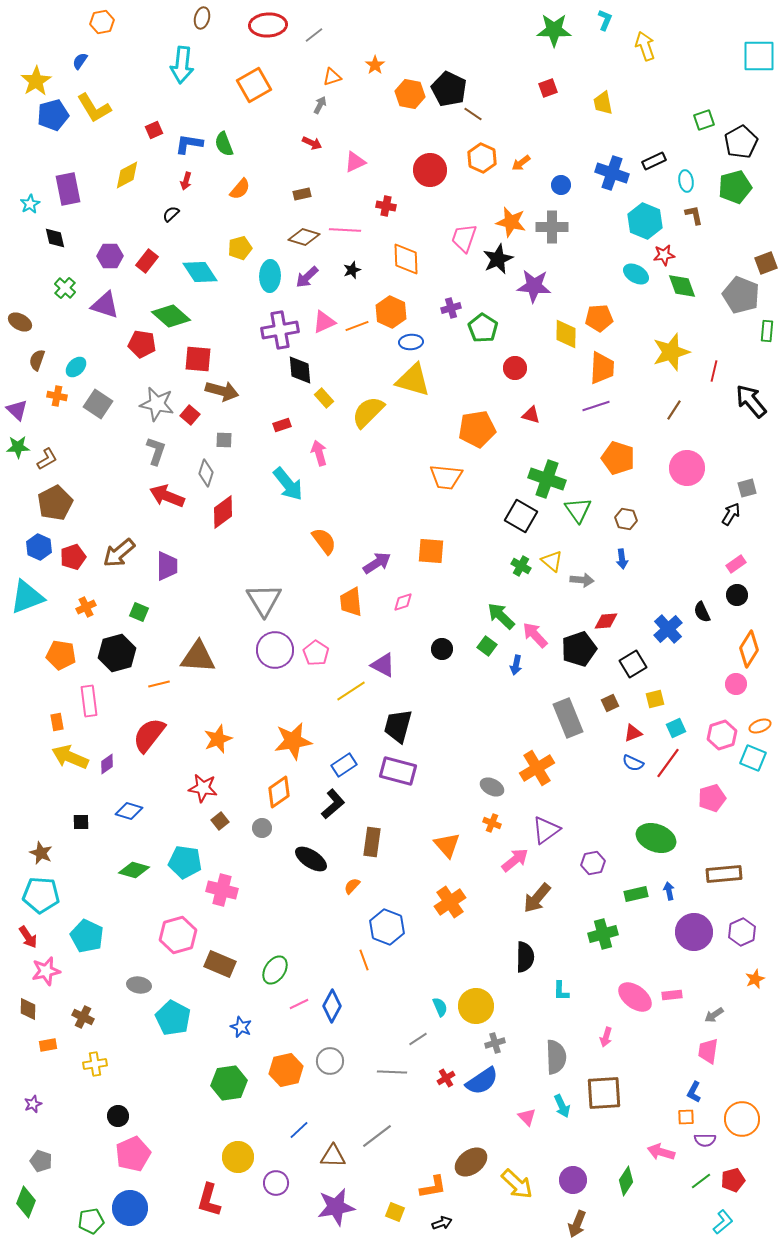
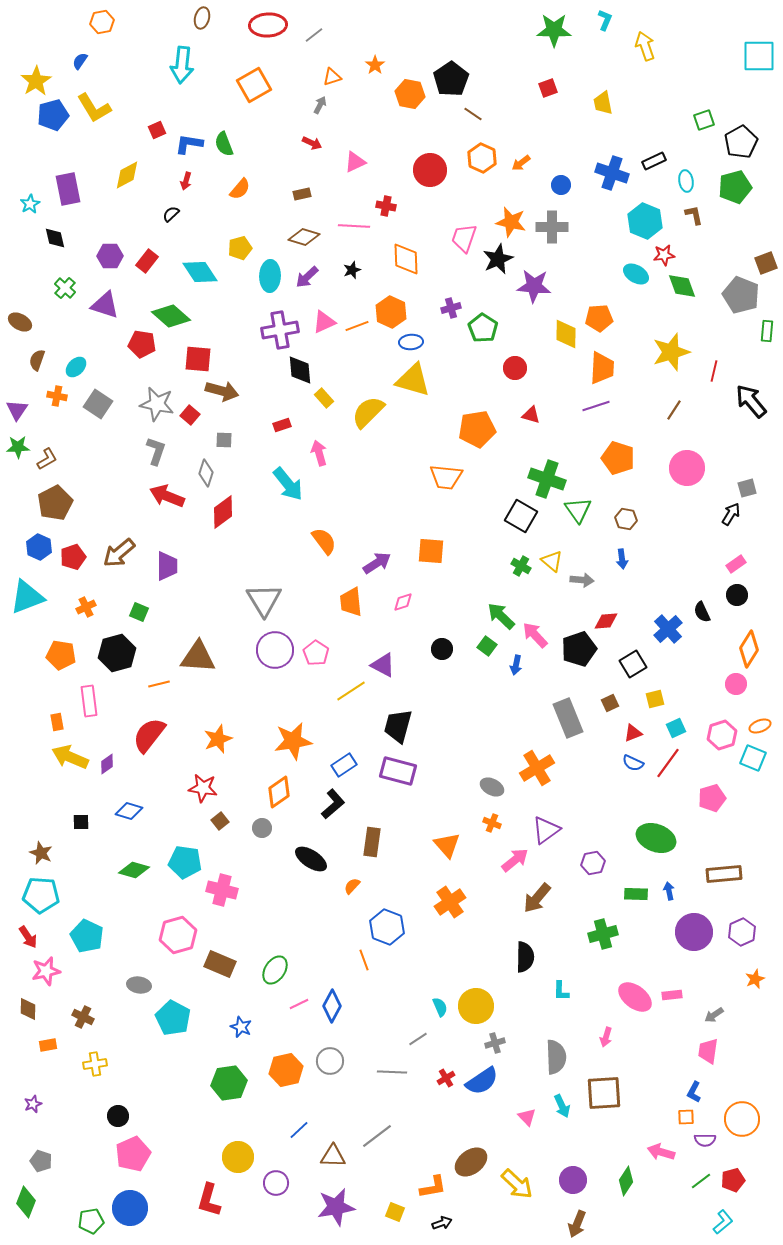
black pentagon at (449, 89): moved 2 px right, 10 px up; rotated 12 degrees clockwise
red square at (154, 130): moved 3 px right
pink line at (345, 230): moved 9 px right, 4 px up
purple triangle at (17, 410): rotated 20 degrees clockwise
green rectangle at (636, 894): rotated 15 degrees clockwise
